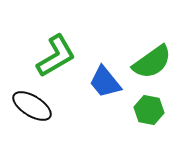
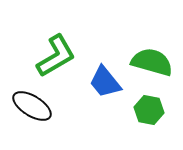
green semicircle: rotated 129 degrees counterclockwise
